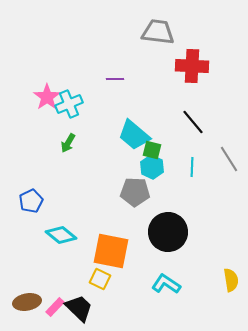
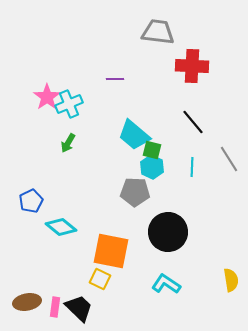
cyan diamond: moved 8 px up
pink rectangle: rotated 36 degrees counterclockwise
